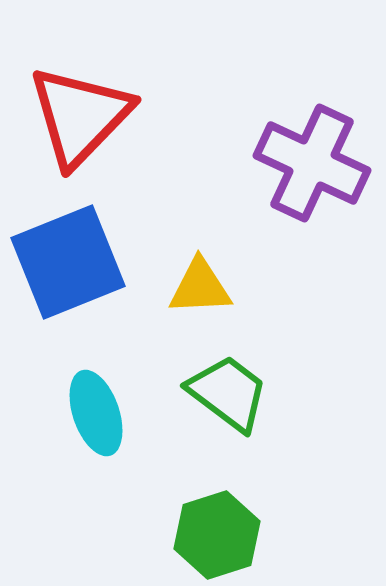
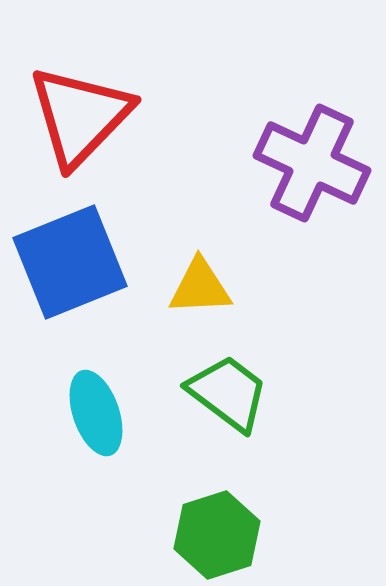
blue square: moved 2 px right
